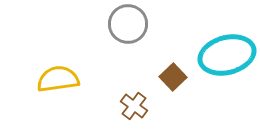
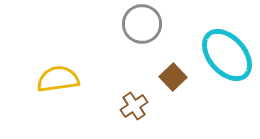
gray circle: moved 14 px right
cyan ellipse: rotated 64 degrees clockwise
brown cross: rotated 20 degrees clockwise
